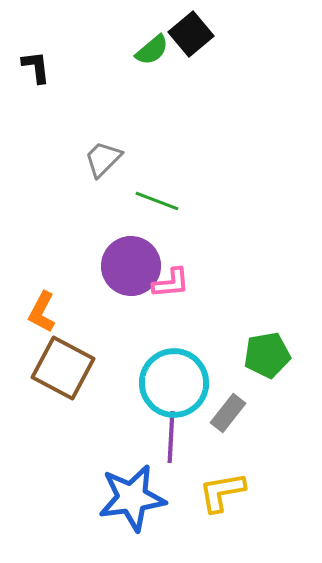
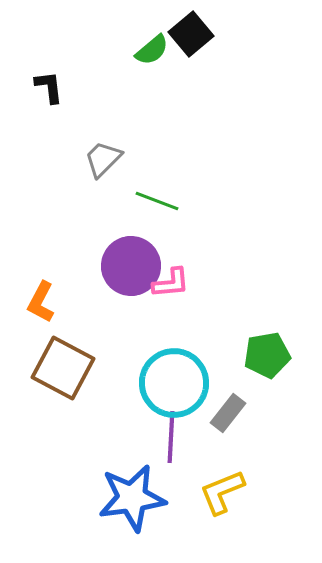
black L-shape: moved 13 px right, 20 px down
orange L-shape: moved 1 px left, 10 px up
yellow L-shape: rotated 12 degrees counterclockwise
